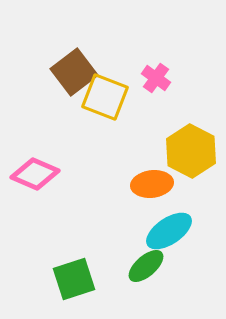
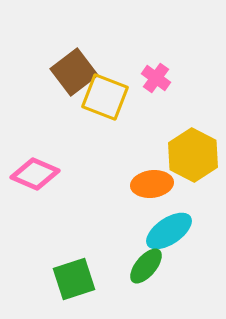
yellow hexagon: moved 2 px right, 4 px down
green ellipse: rotated 9 degrees counterclockwise
